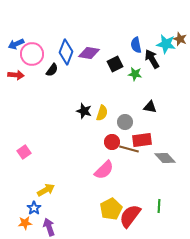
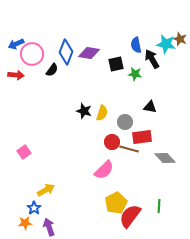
black square: moved 1 px right; rotated 14 degrees clockwise
red rectangle: moved 3 px up
yellow pentagon: moved 5 px right, 6 px up
